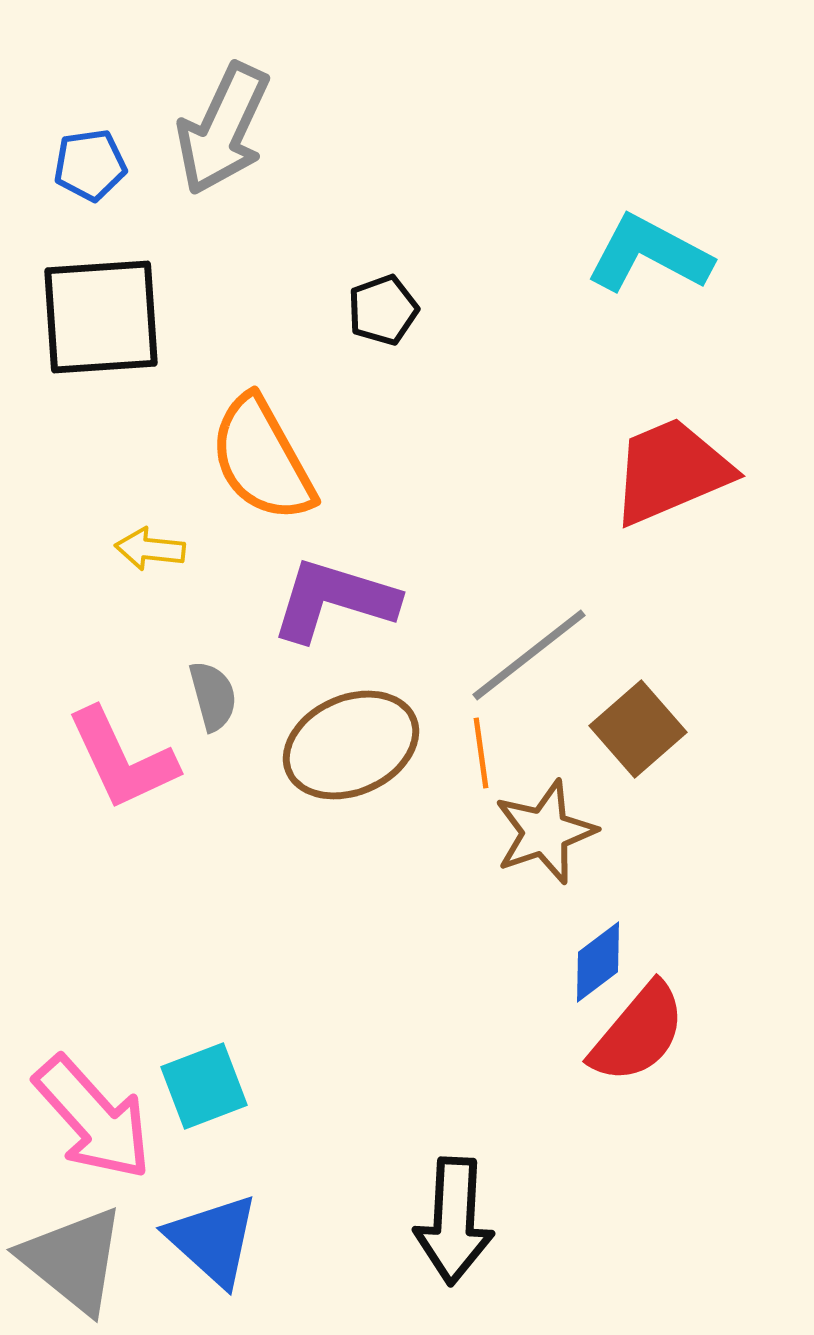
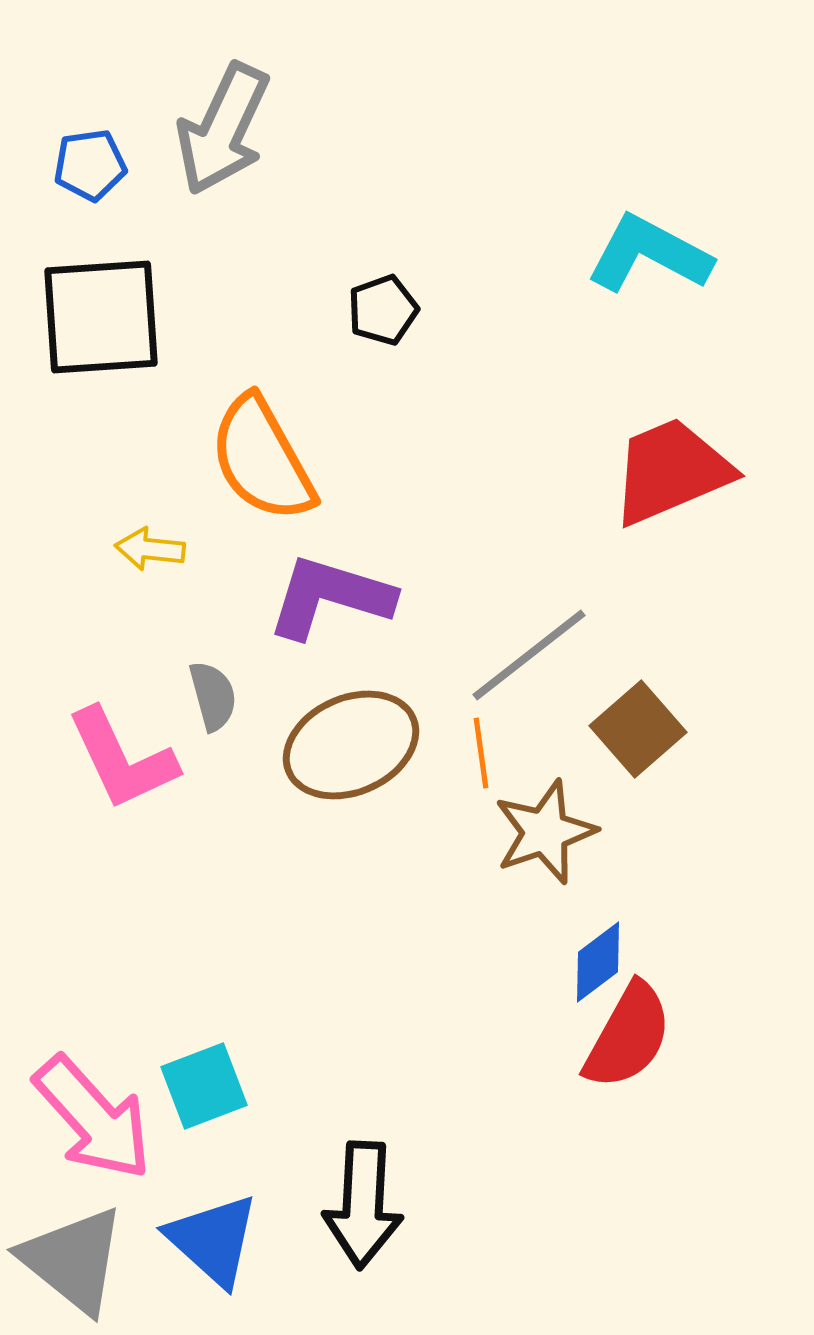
purple L-shape: moved 4 px left, 3 px up
red semicircle: moved 10 px left, 3 px down; rotated 11 degrees counterclockwise
black arrow: moved 91 px left, 16 px up
